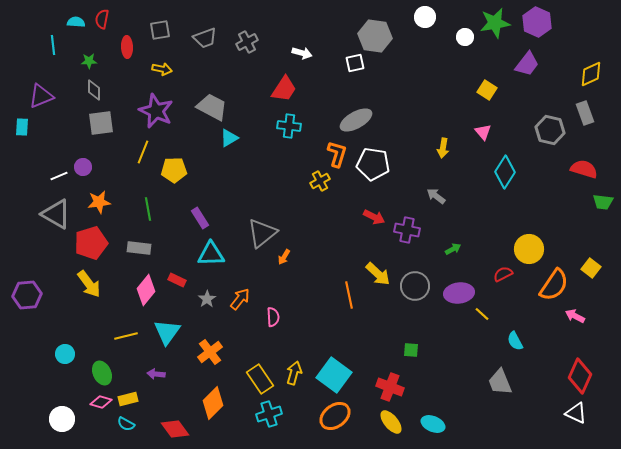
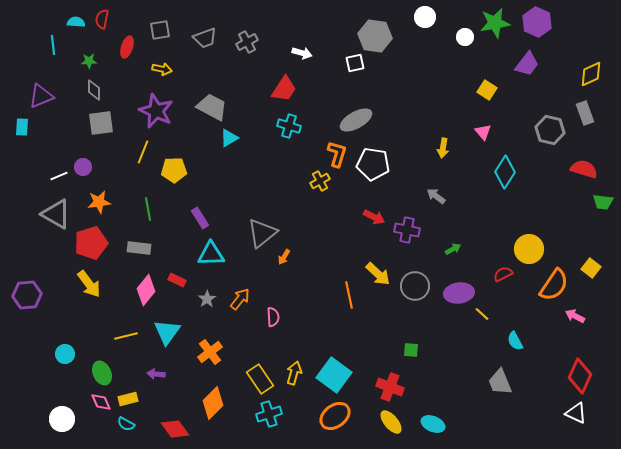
red ellipse at (127, 47): rotated 20 degrees clockwise
cyan cross at (289, 126): rotated 10 degrees clockwise
pink diamond at (101, 402): rotated 50 degrees clockwise
